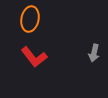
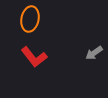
gray arrow: rotated 42 degrees clockwise
